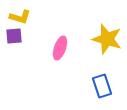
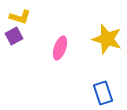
purple square: rotated 24 degrees counterclockwise
blue rectangle: moved 1 px right, 7 px down
